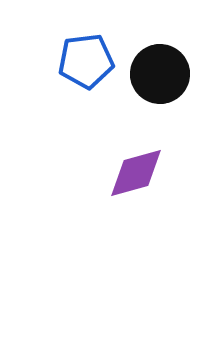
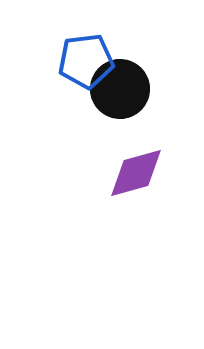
black circle: moved 40 px left, 15 px down
